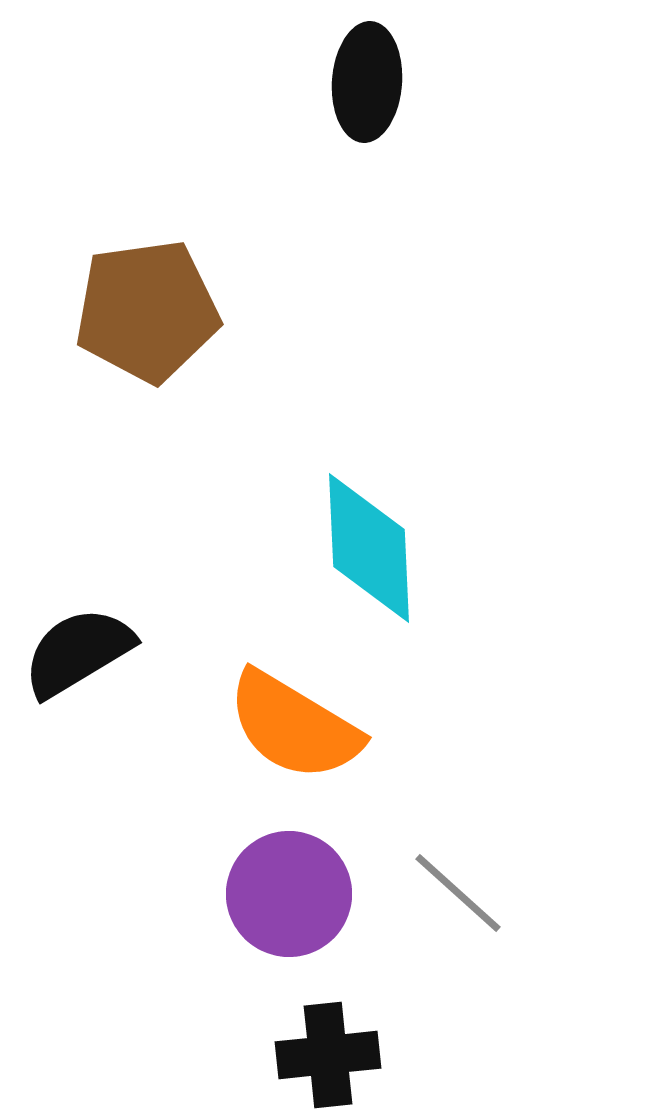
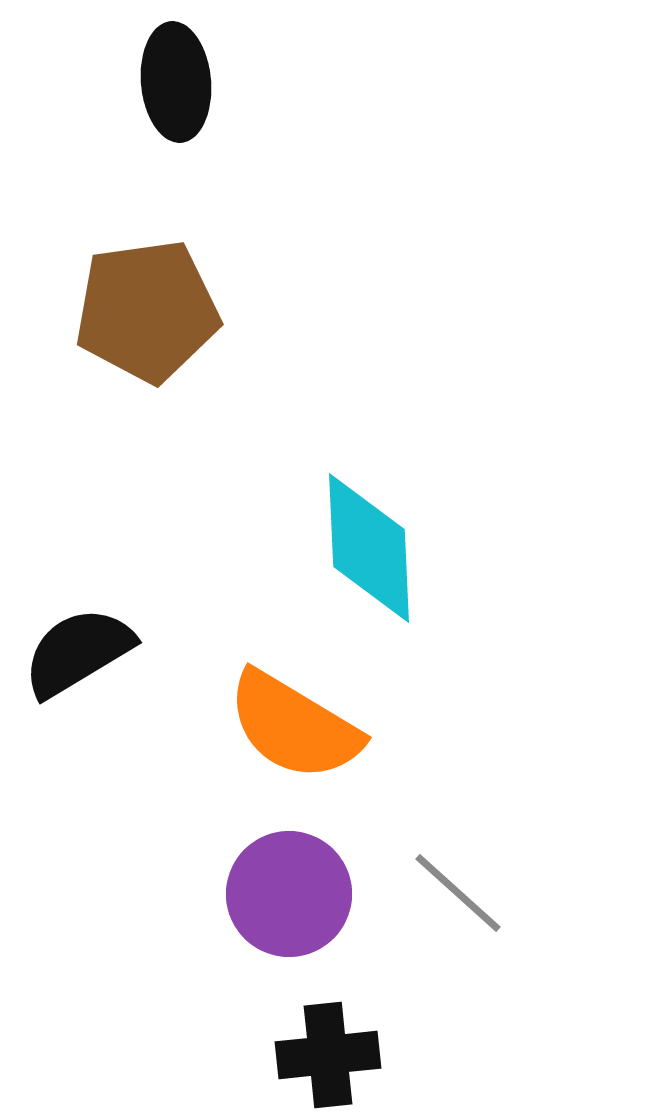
black ellipse: moved 191 px left; rotated 9 degrees counterclockwise
